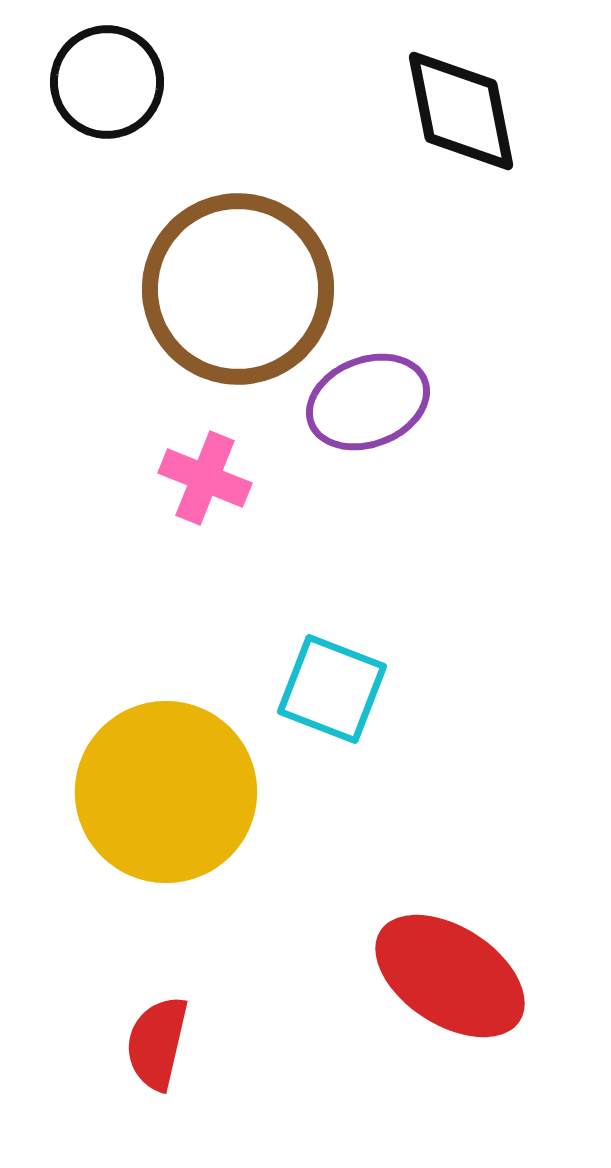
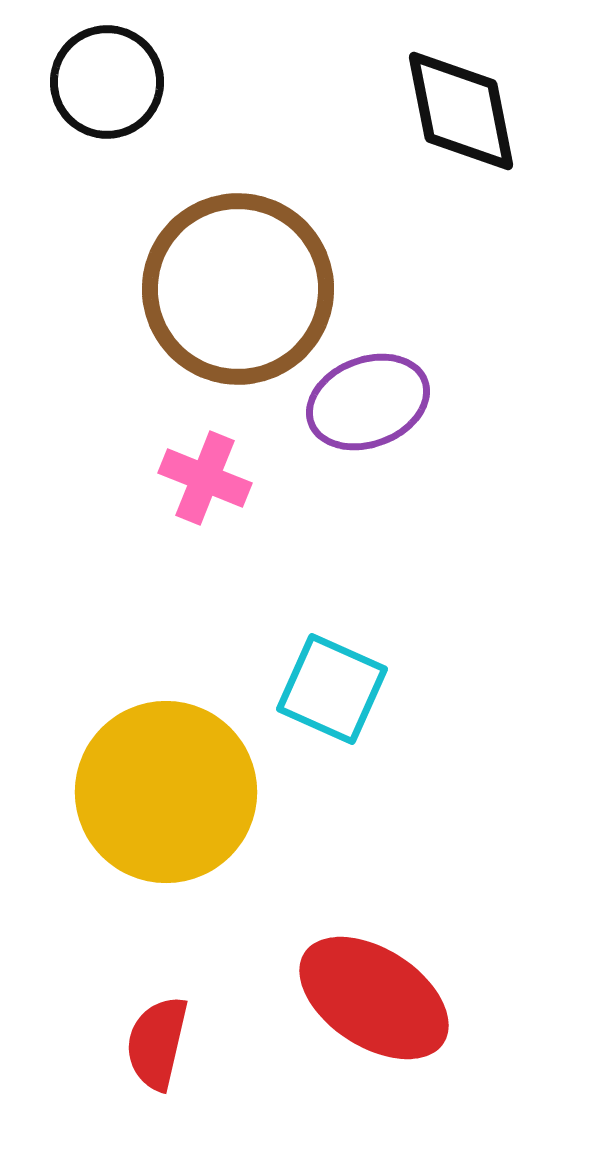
cyan square: rotated 3 degrees clockwise
red ellipse: moved 76 px left, 22 px down
